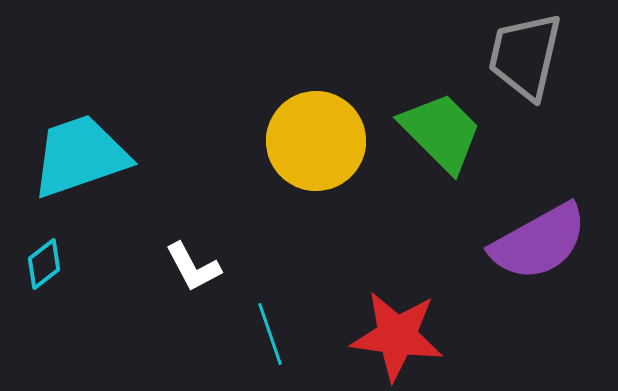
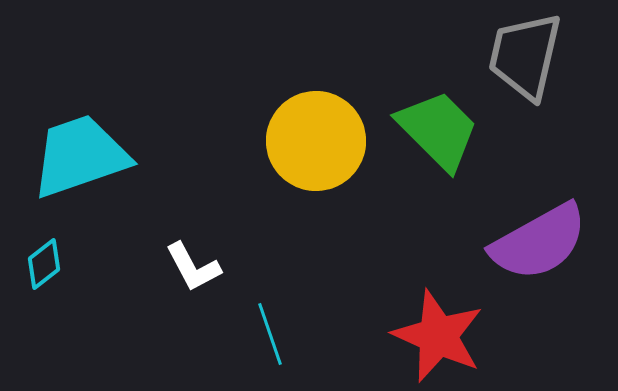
green trapezoid: moved 3 px left, 2 px up
red star: moved 41 px right; rotated 16 degrees clockwise
